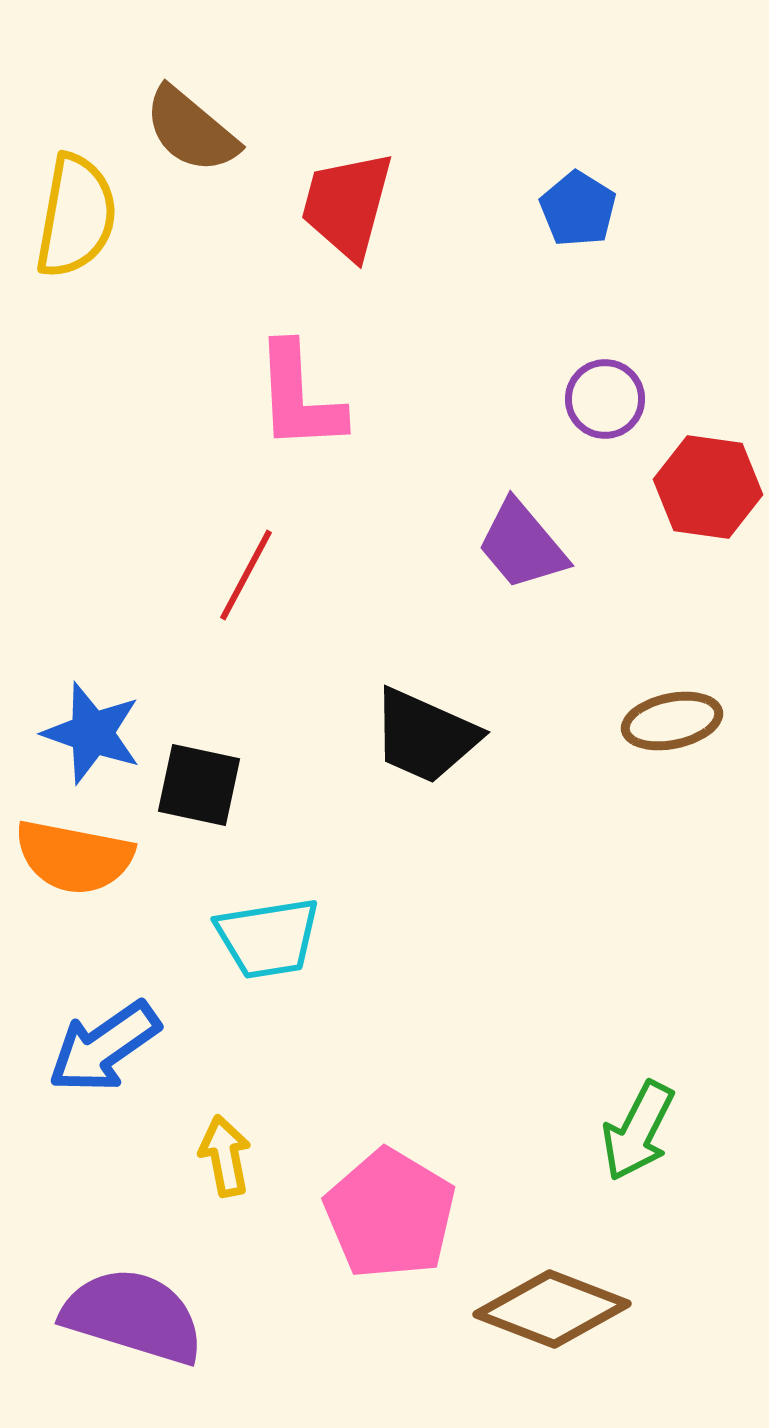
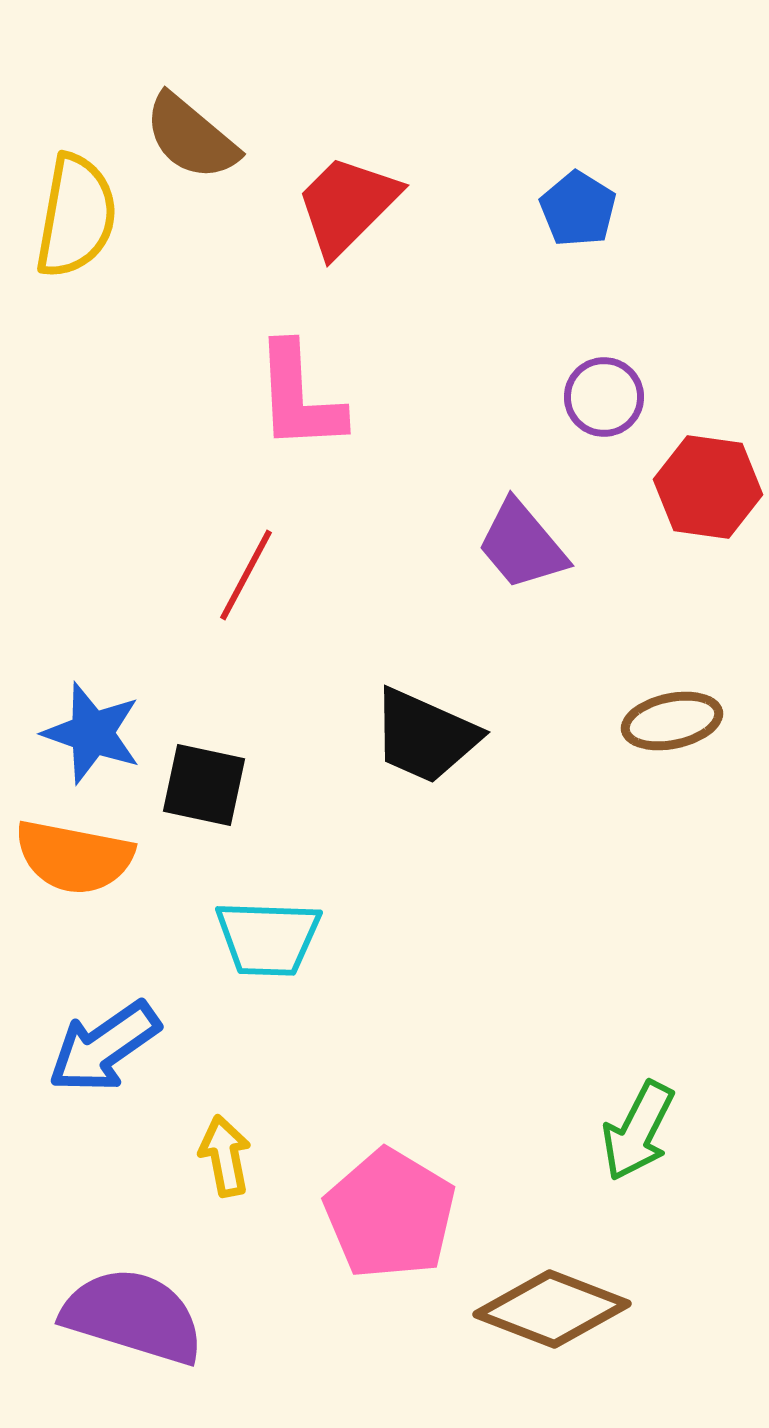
brown semicircle: moved 7 px down
red trapezoid: rotated 30 degrees clockwise
purple circle: moved 1 px left, 2 px up
black square: moved 5 px right
cyan trapezoid: rotated 11 degrees clockwise
